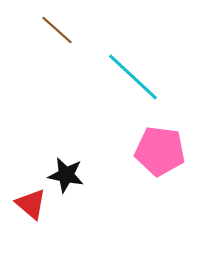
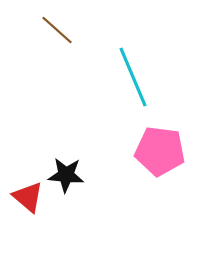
cyan line: rotated 24 degrees clockwise
black star: rotated 6 degrees counterclockwise
red triangle: moved 3 px left, 7 px up
